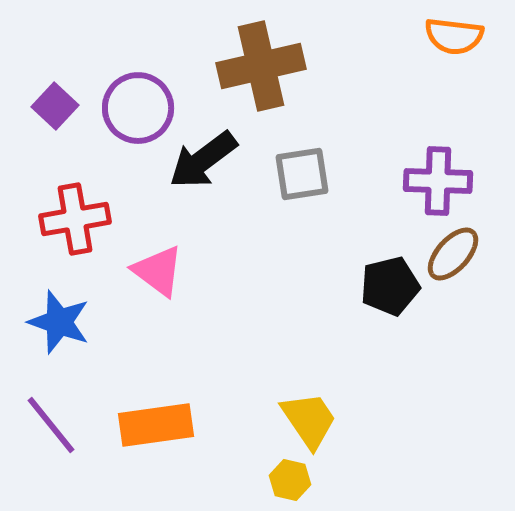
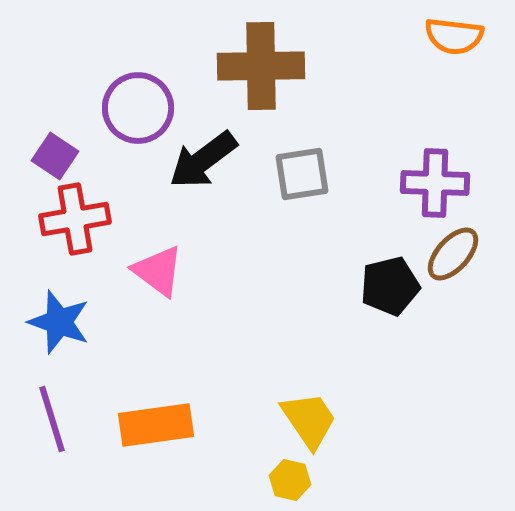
brown cross: rotated 12 degrees clockwise
purple square: moved 50 px down; rotated 9 degrees counterclockwise
purple cross: moved 3 px left, 2 px down
purple line: moved 1 px right, 6 px up; rotated 22 degrees clockwise
